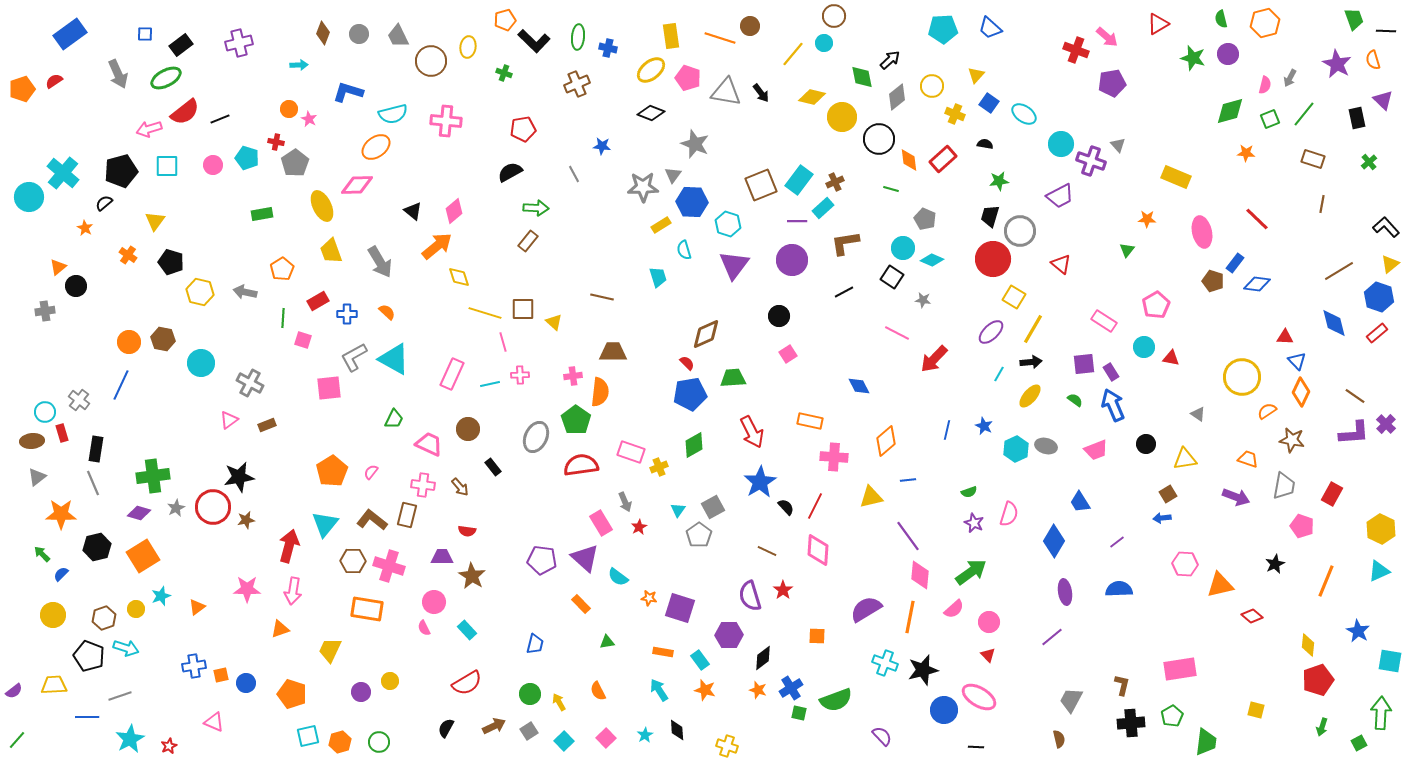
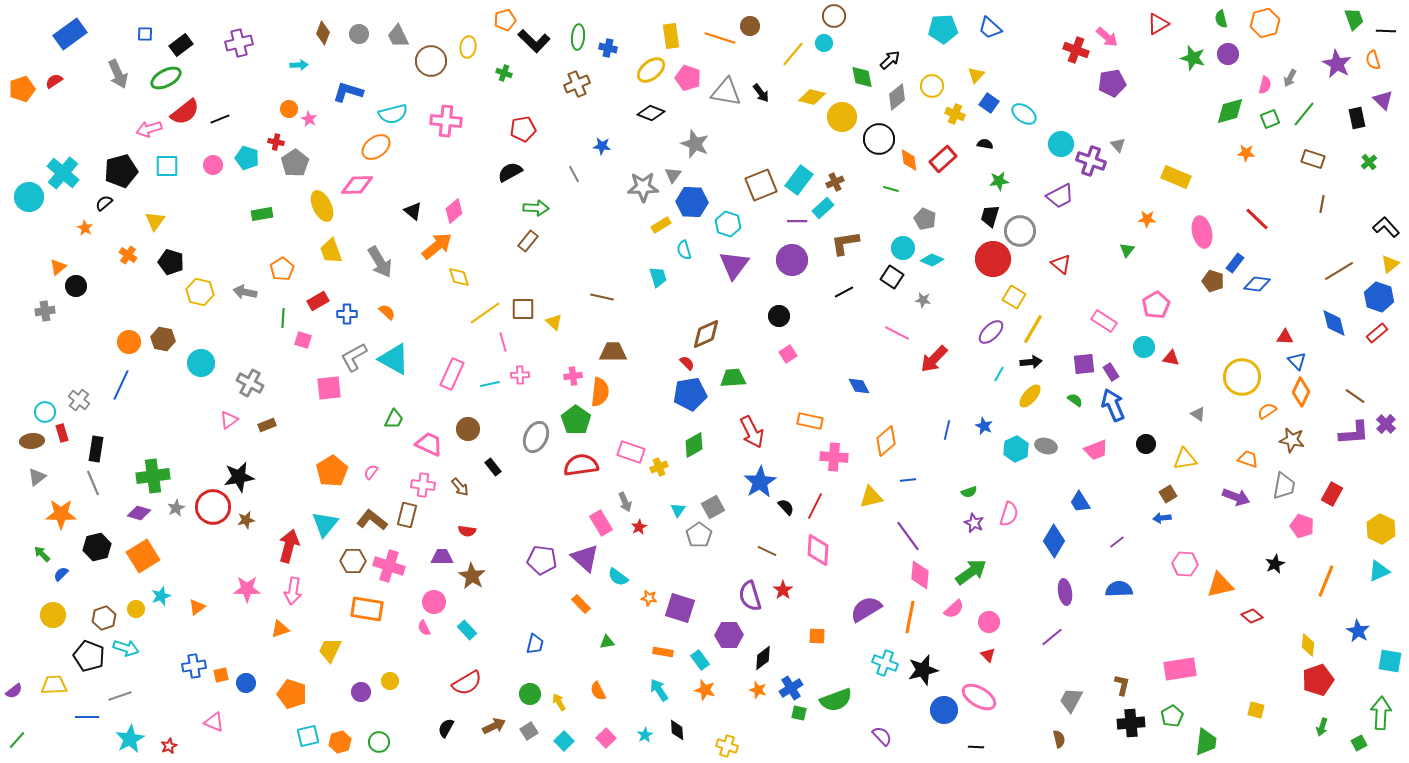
yellow line at (485, 313): rotated 52 degrees counterclockwise
